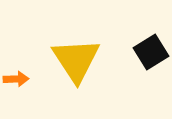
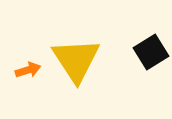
orange arrow: moved 12 px right, 9 px up; rotated 15 degrees counterclockwise
